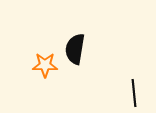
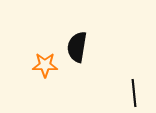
black semicircle: moved 2 px right, 2 px up
